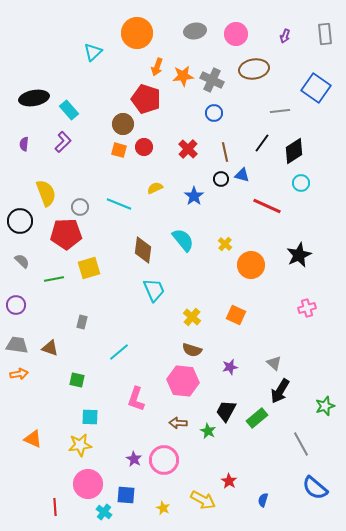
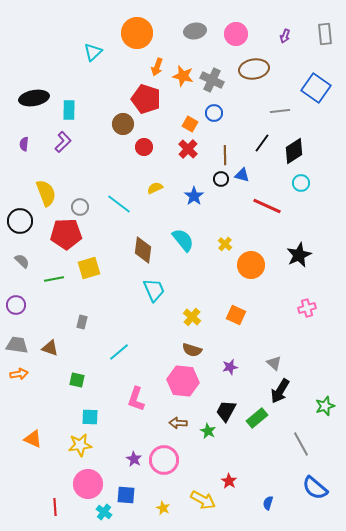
orange star at (183, 76): rotated 20 degrees clockwise
cyan rectangle at (69, 110): rotated 42 degrees clockwise
orange square at (119, 150): moved 71 px right, 26 px up; rotated 14 degrees clockwise
brown line at (225, 152): moved 3 px down; rotated 12 degrees clockwise
cyan line at (119, 204): rotated 15 degrees clockwise
blue semicircle at (263, 500): moved 5 px right, 3 px down
